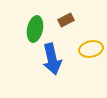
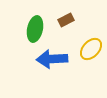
yellow ellipse: rotated 35 degrees counterclockwise
blue arrow: rotated 100 degrees clockwise
